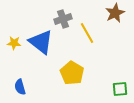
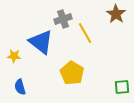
brown star: moved 1 px right, 1 px down; rotated 12 degrees counterclockwise
yellow line: moved 2 px left
yellow star: moved 13 px down
green square: moved 2 px right, 2 px up
